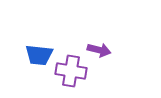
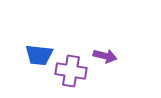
purple arrow: moved 6 px right, 6 px down
